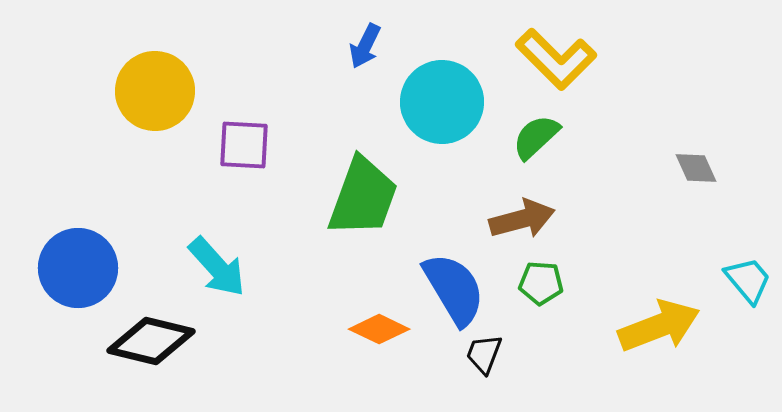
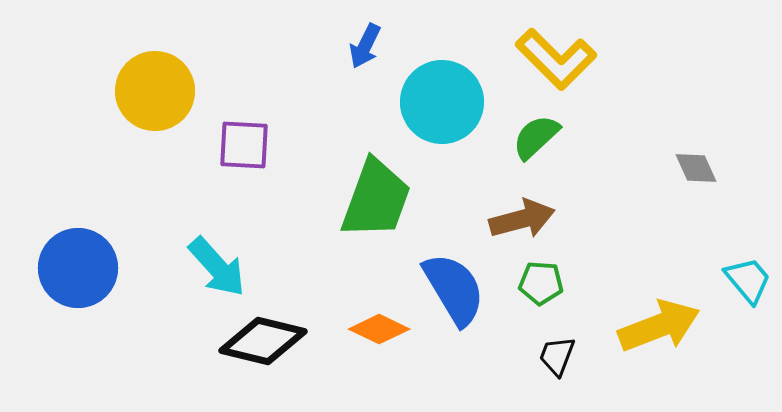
green trapezoid: moved 13 px right, 2 px down
black diamond: moved 112 px right
black trapezoid: moved 73 px right, 2 px down
